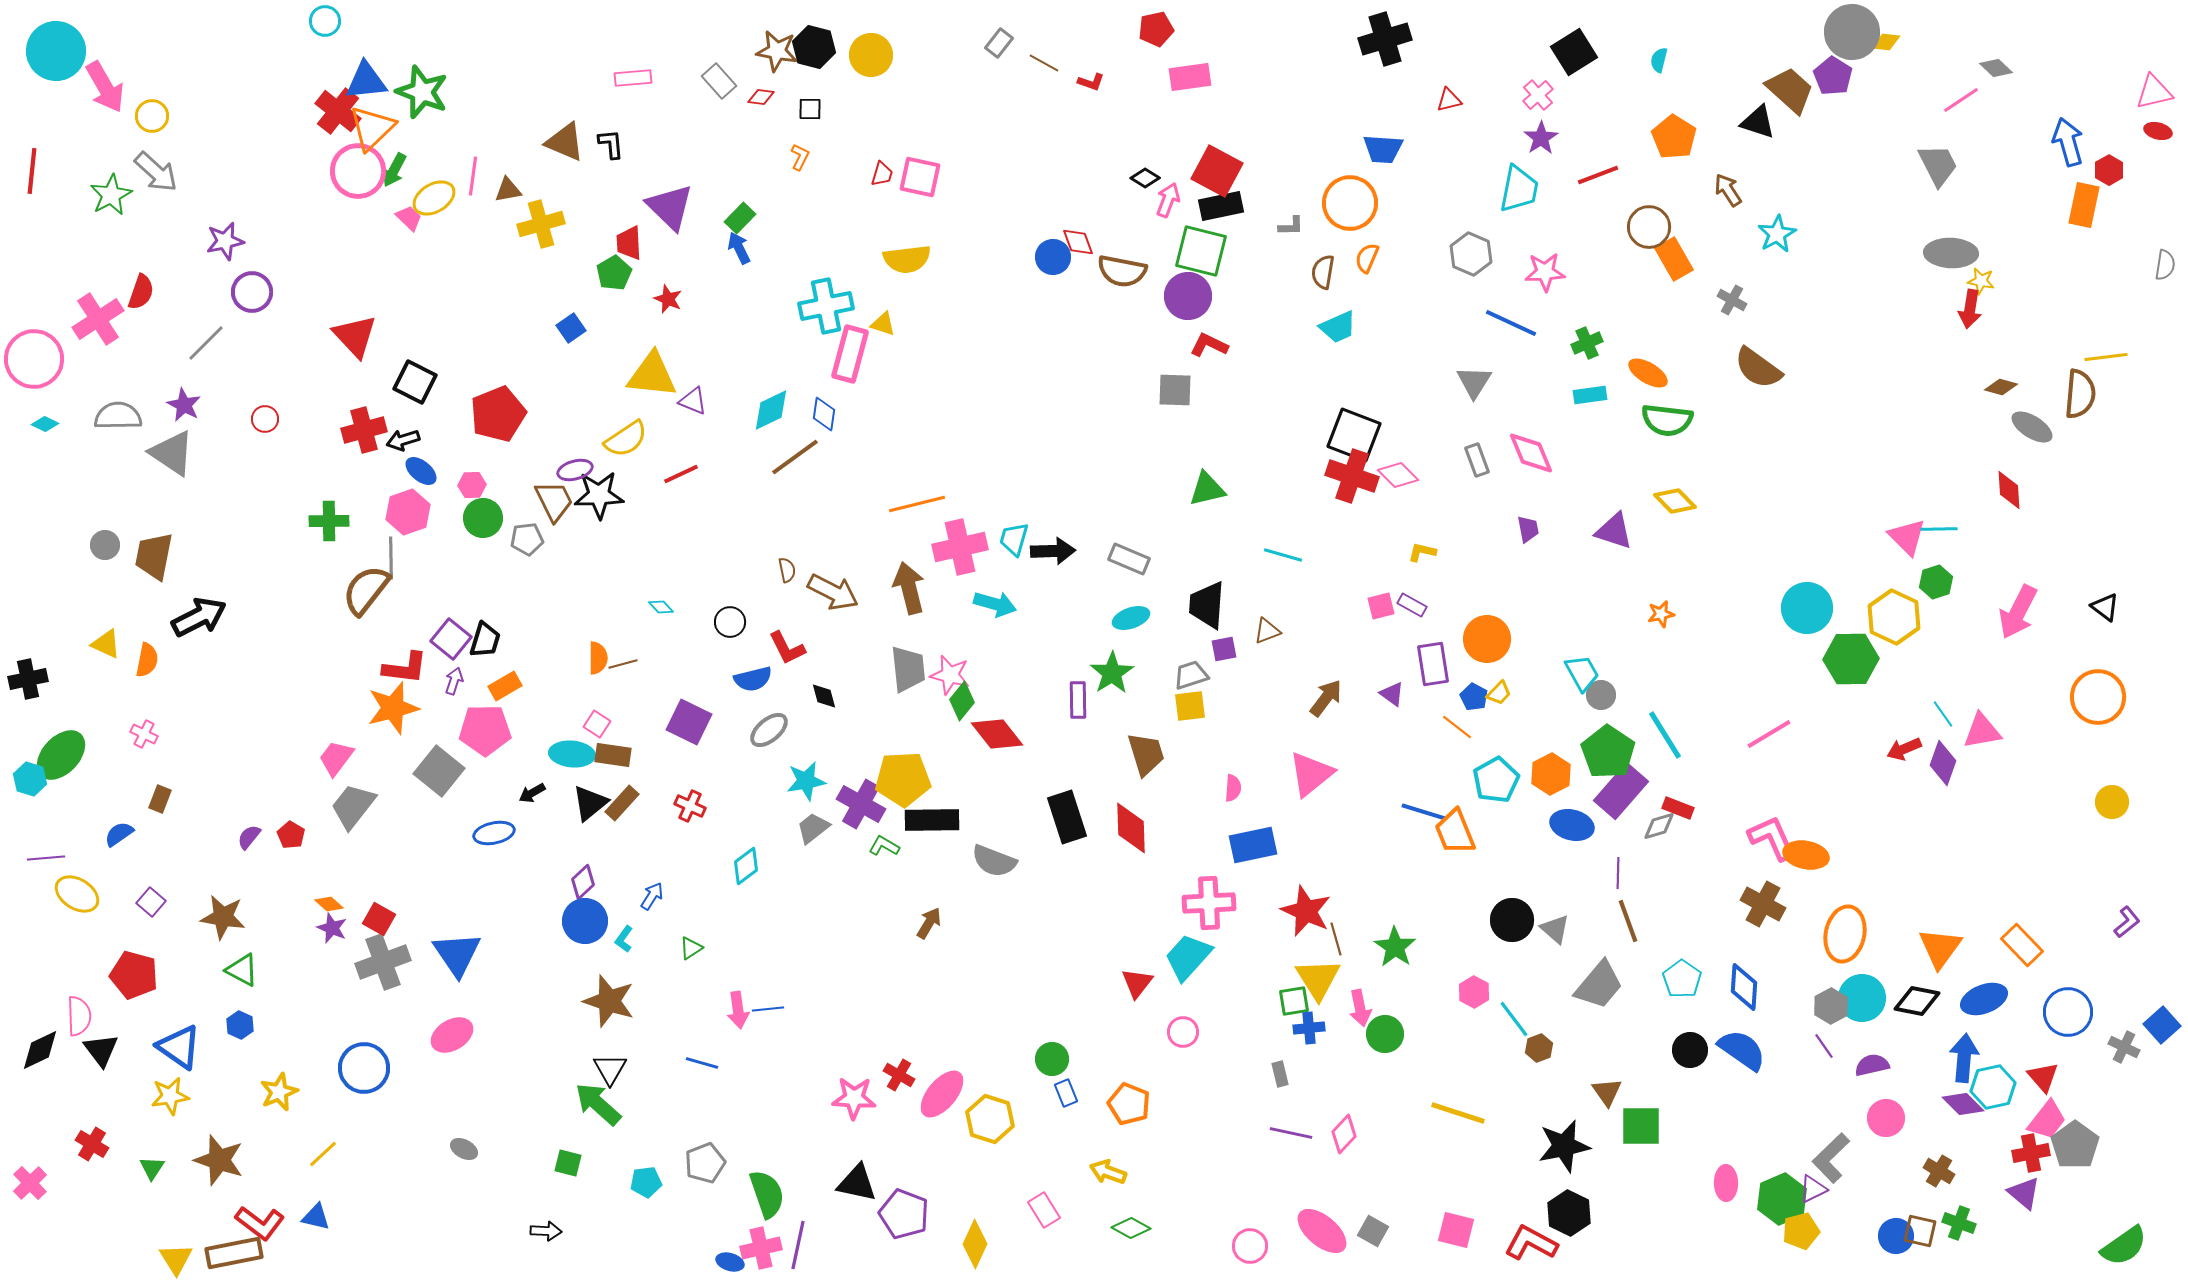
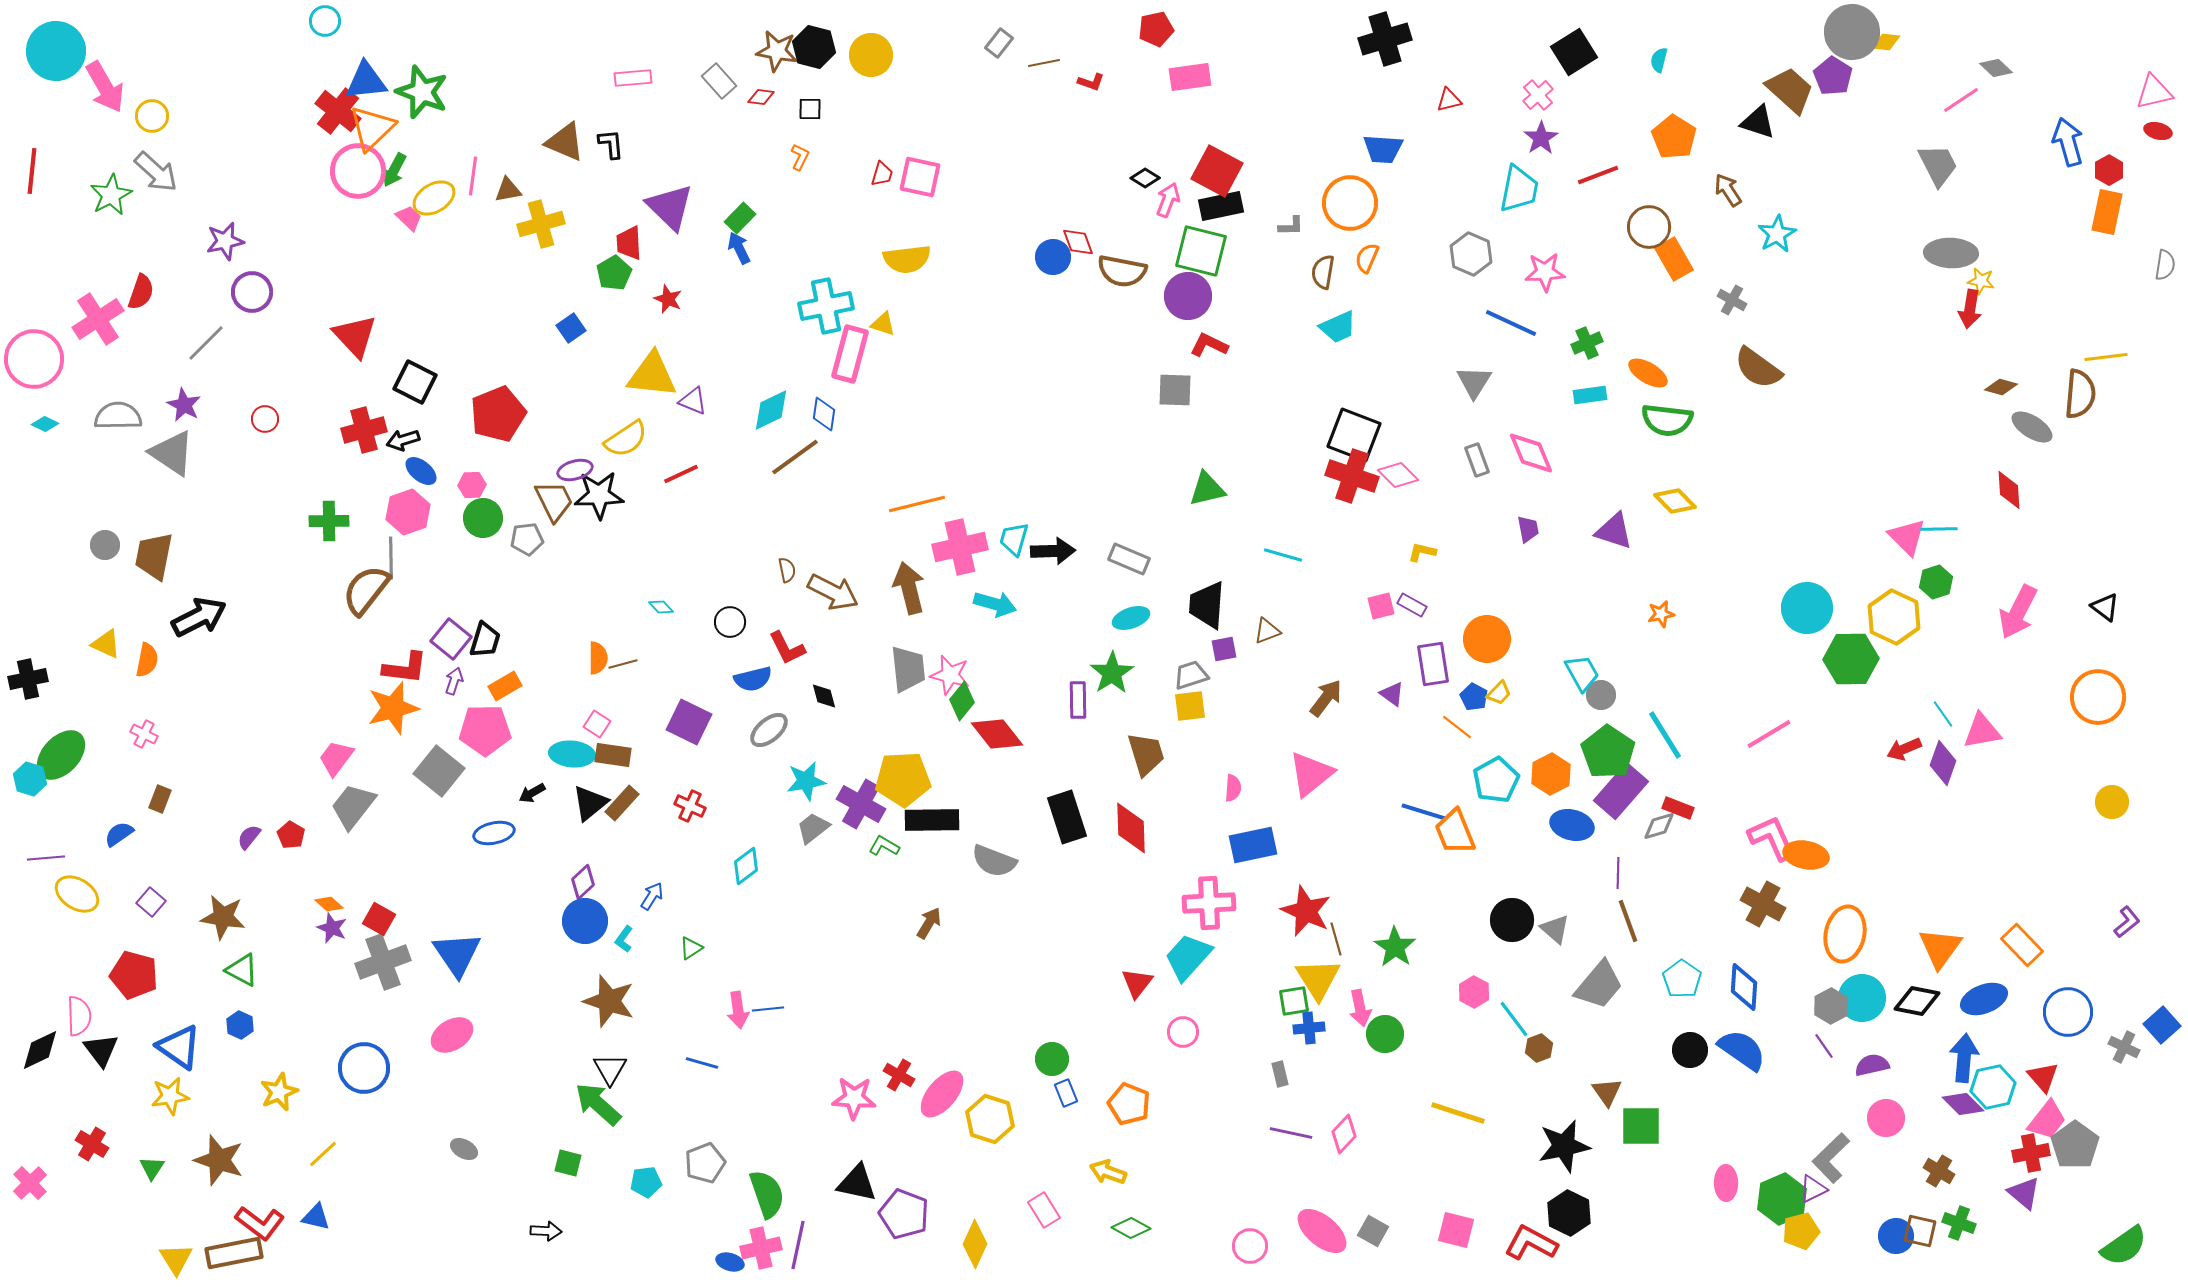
brown line at (1044, 63): rotated 40 degrees counterclockwise
orange rectangle at (2084, 205): moved 23 px right, 7 px down
